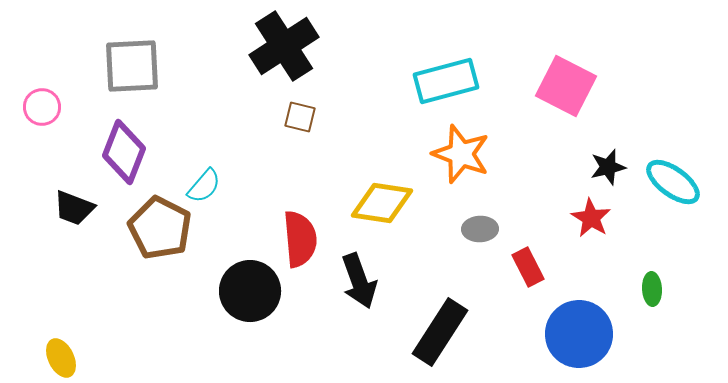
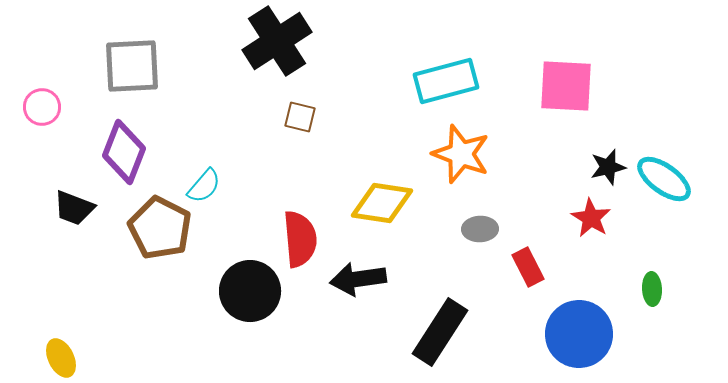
black cross: moved 7 px left, 5 px up
pink square: rotated 24 degrees counterclockwise
cyan ellipse: moved 9 px left, 3 px up
black arrow: moved 1 px left, 2 px up; rotated 102 degrees clockwise
